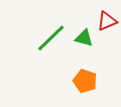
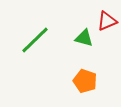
green line: moved 16 px left, 2 px down
